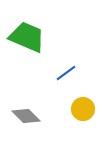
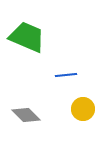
blue line: moved 2 px down; rotated 30 degrees clockwise
gray diamond: moved 1 px up
